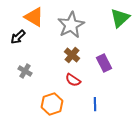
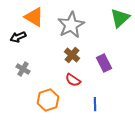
black arrow: rotated 21 degrees clockwise
gray cross: moved 2 px left, 2 px up
orange hexagon: moved 4 px left, 4 px up
